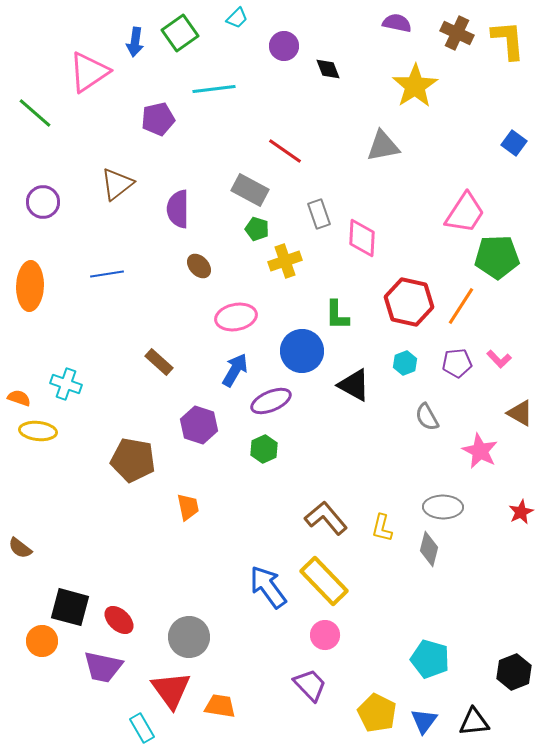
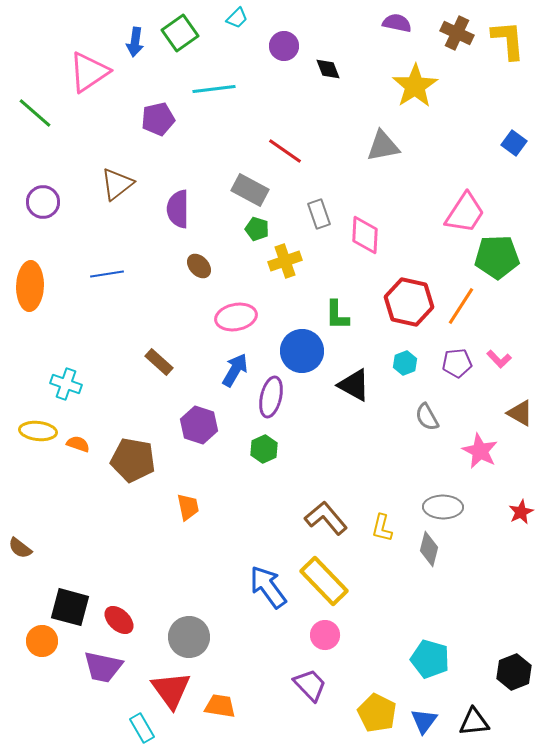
pink diamond at (362, 238): moved 3 px right, 3 px up
orange semicircle at (19, 398): moved 59 px right, 46 px down
purple ellipse at (271, 401): moved 4 px up; rotated 54 degrees counterclockwise
